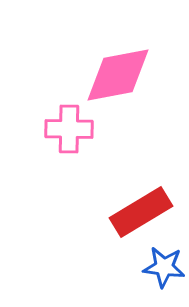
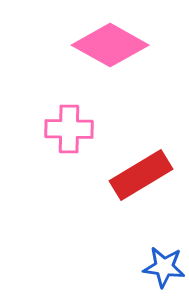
pink diamond: moved 8 px left, 30 px up; rotated 40 degrees clockwise
red rectangle: moved 37 px up
